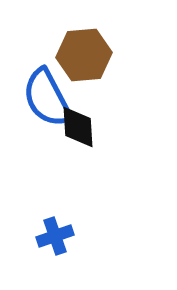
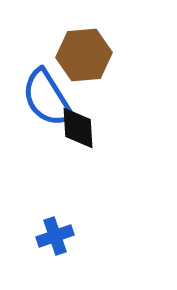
blue semicircle: rotated 4 degrees counterclockwise
black diamond: moved 1 px down
